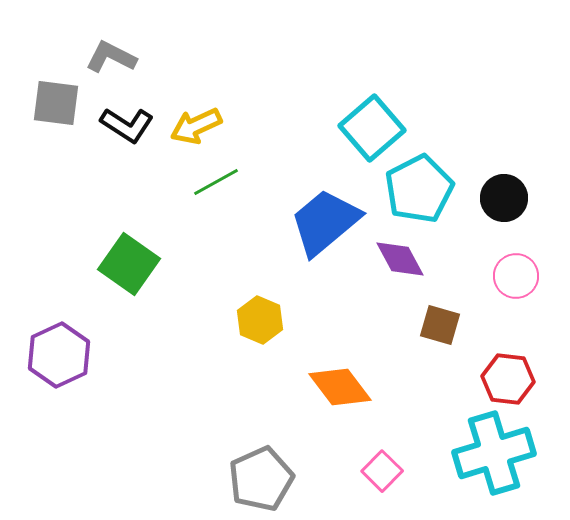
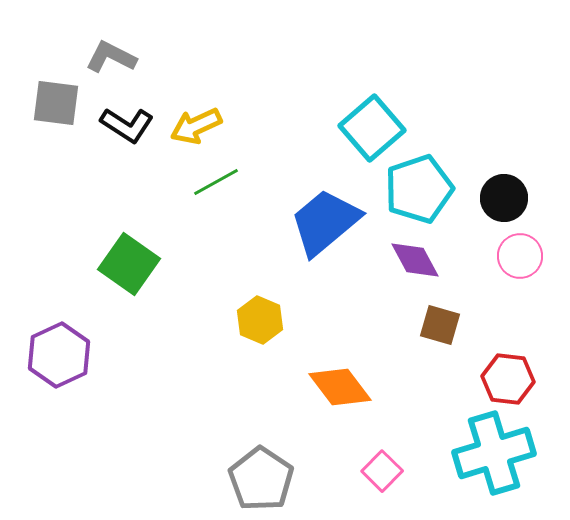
cyan pentagon: rotated 8 degrees clockwise
purple diamond: moved 15 px right, 1 px down
pink circle: moved 4 px right, 20 px up
gray pentagon: rotated 14 degrees counterclockwise
